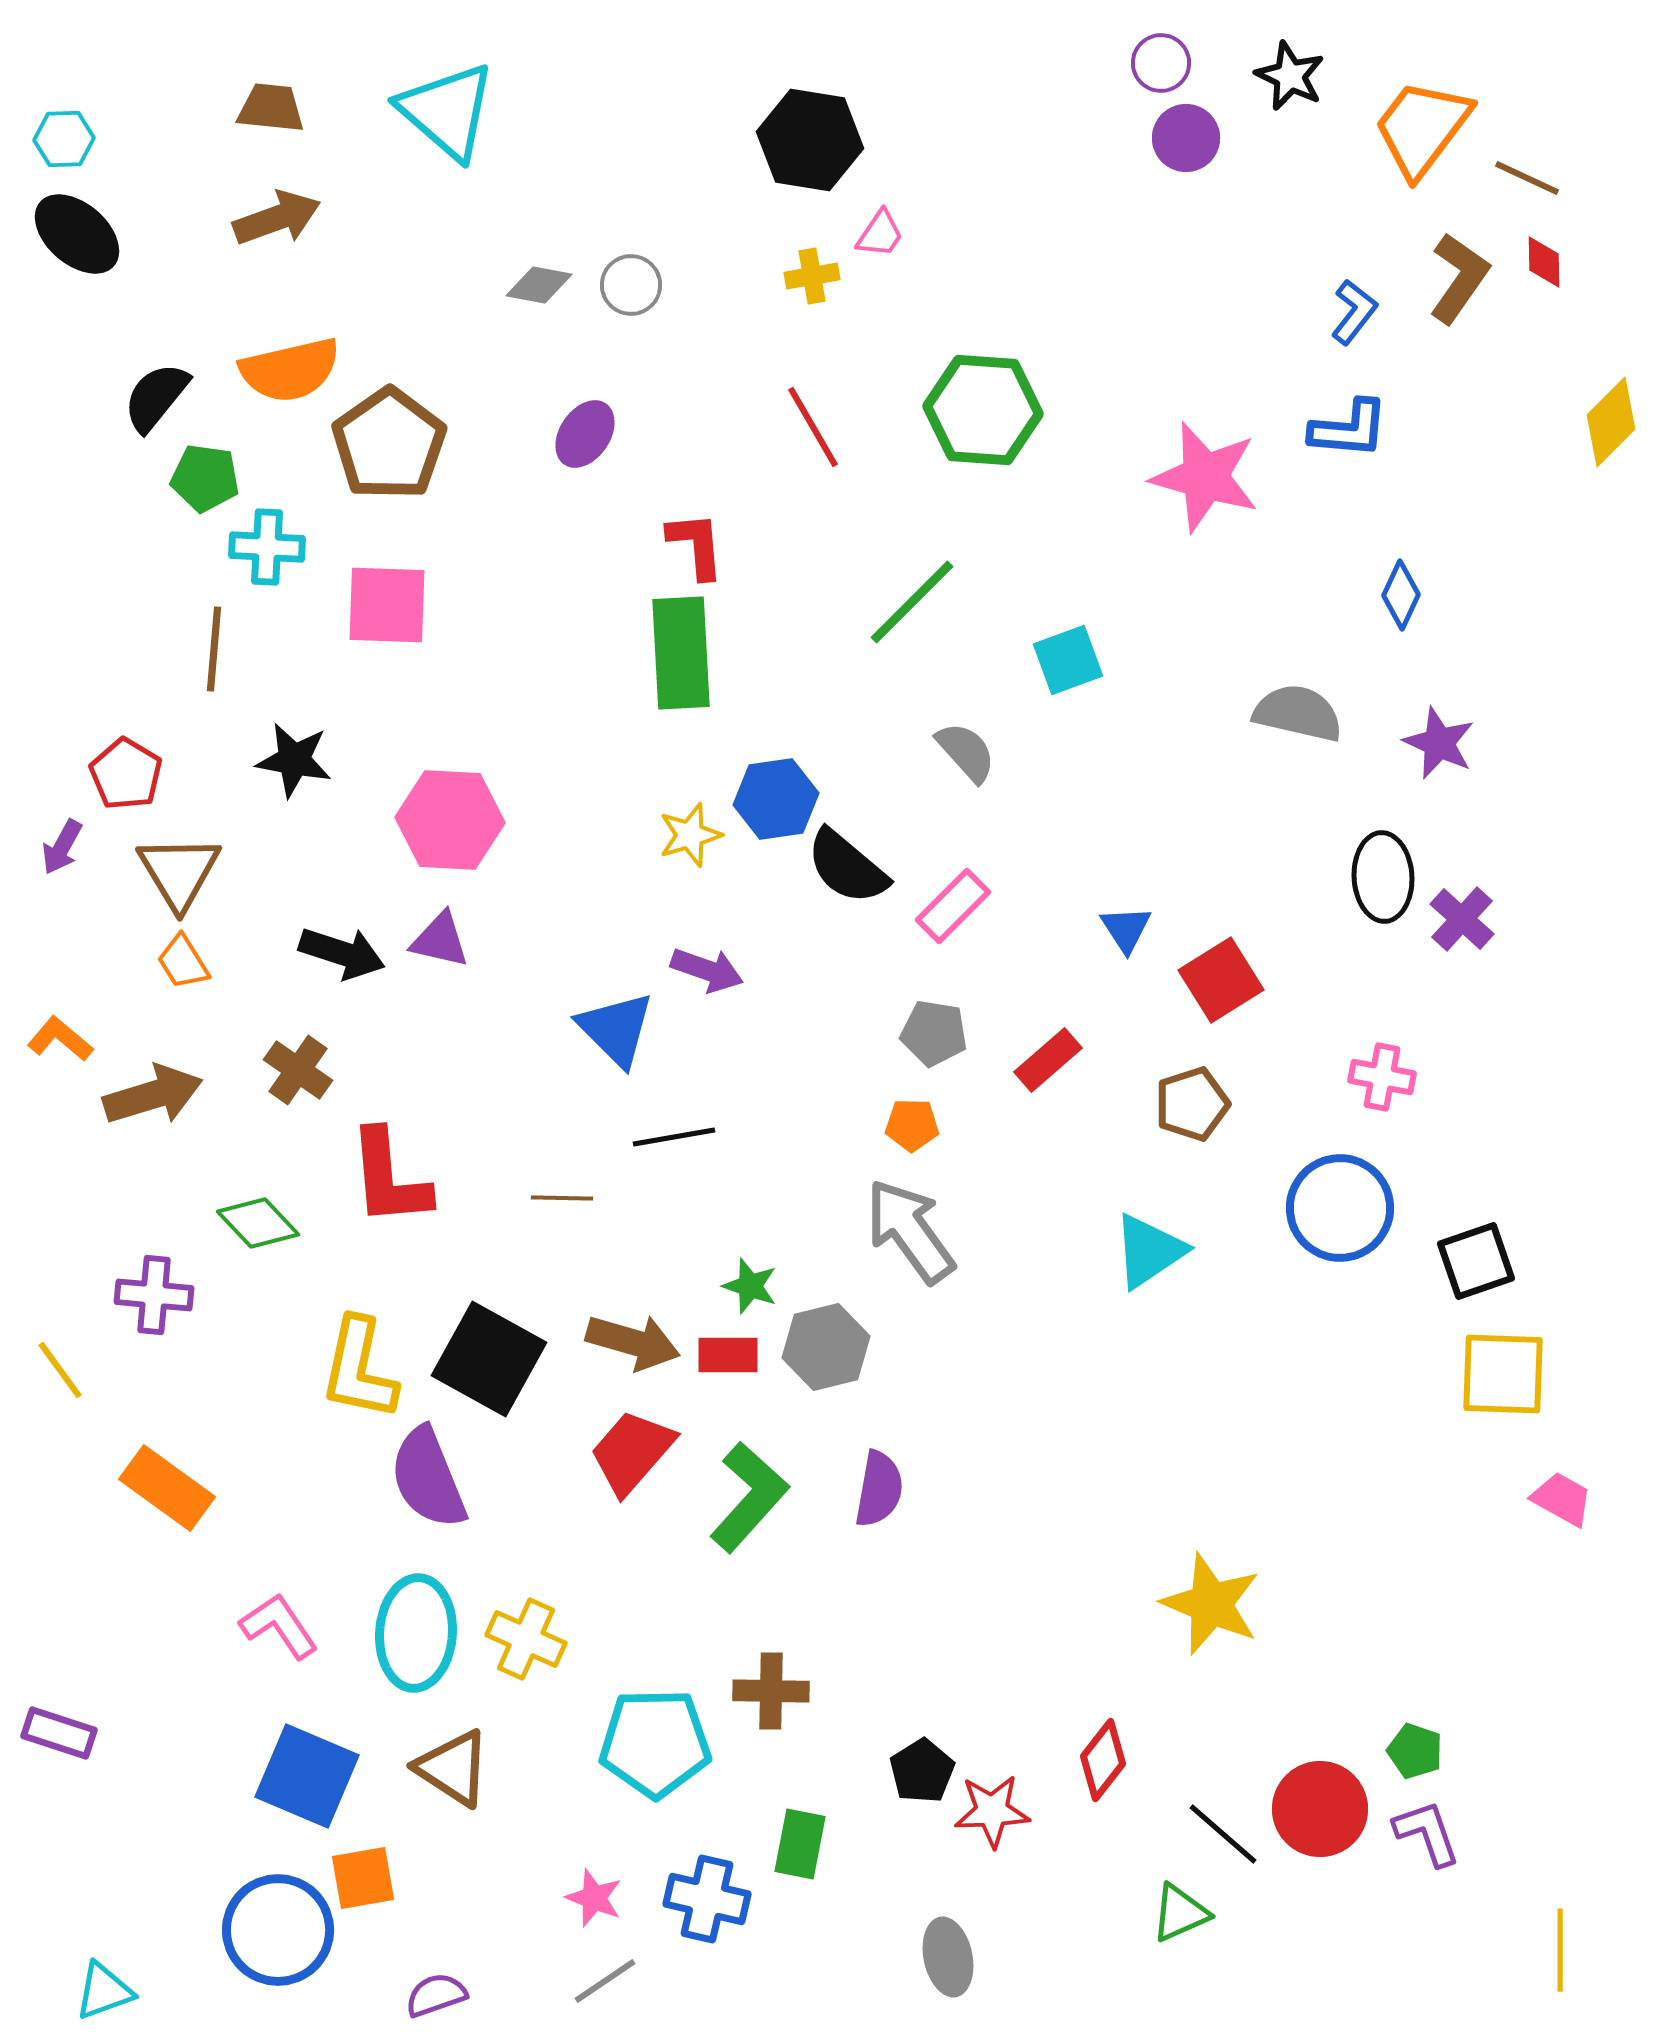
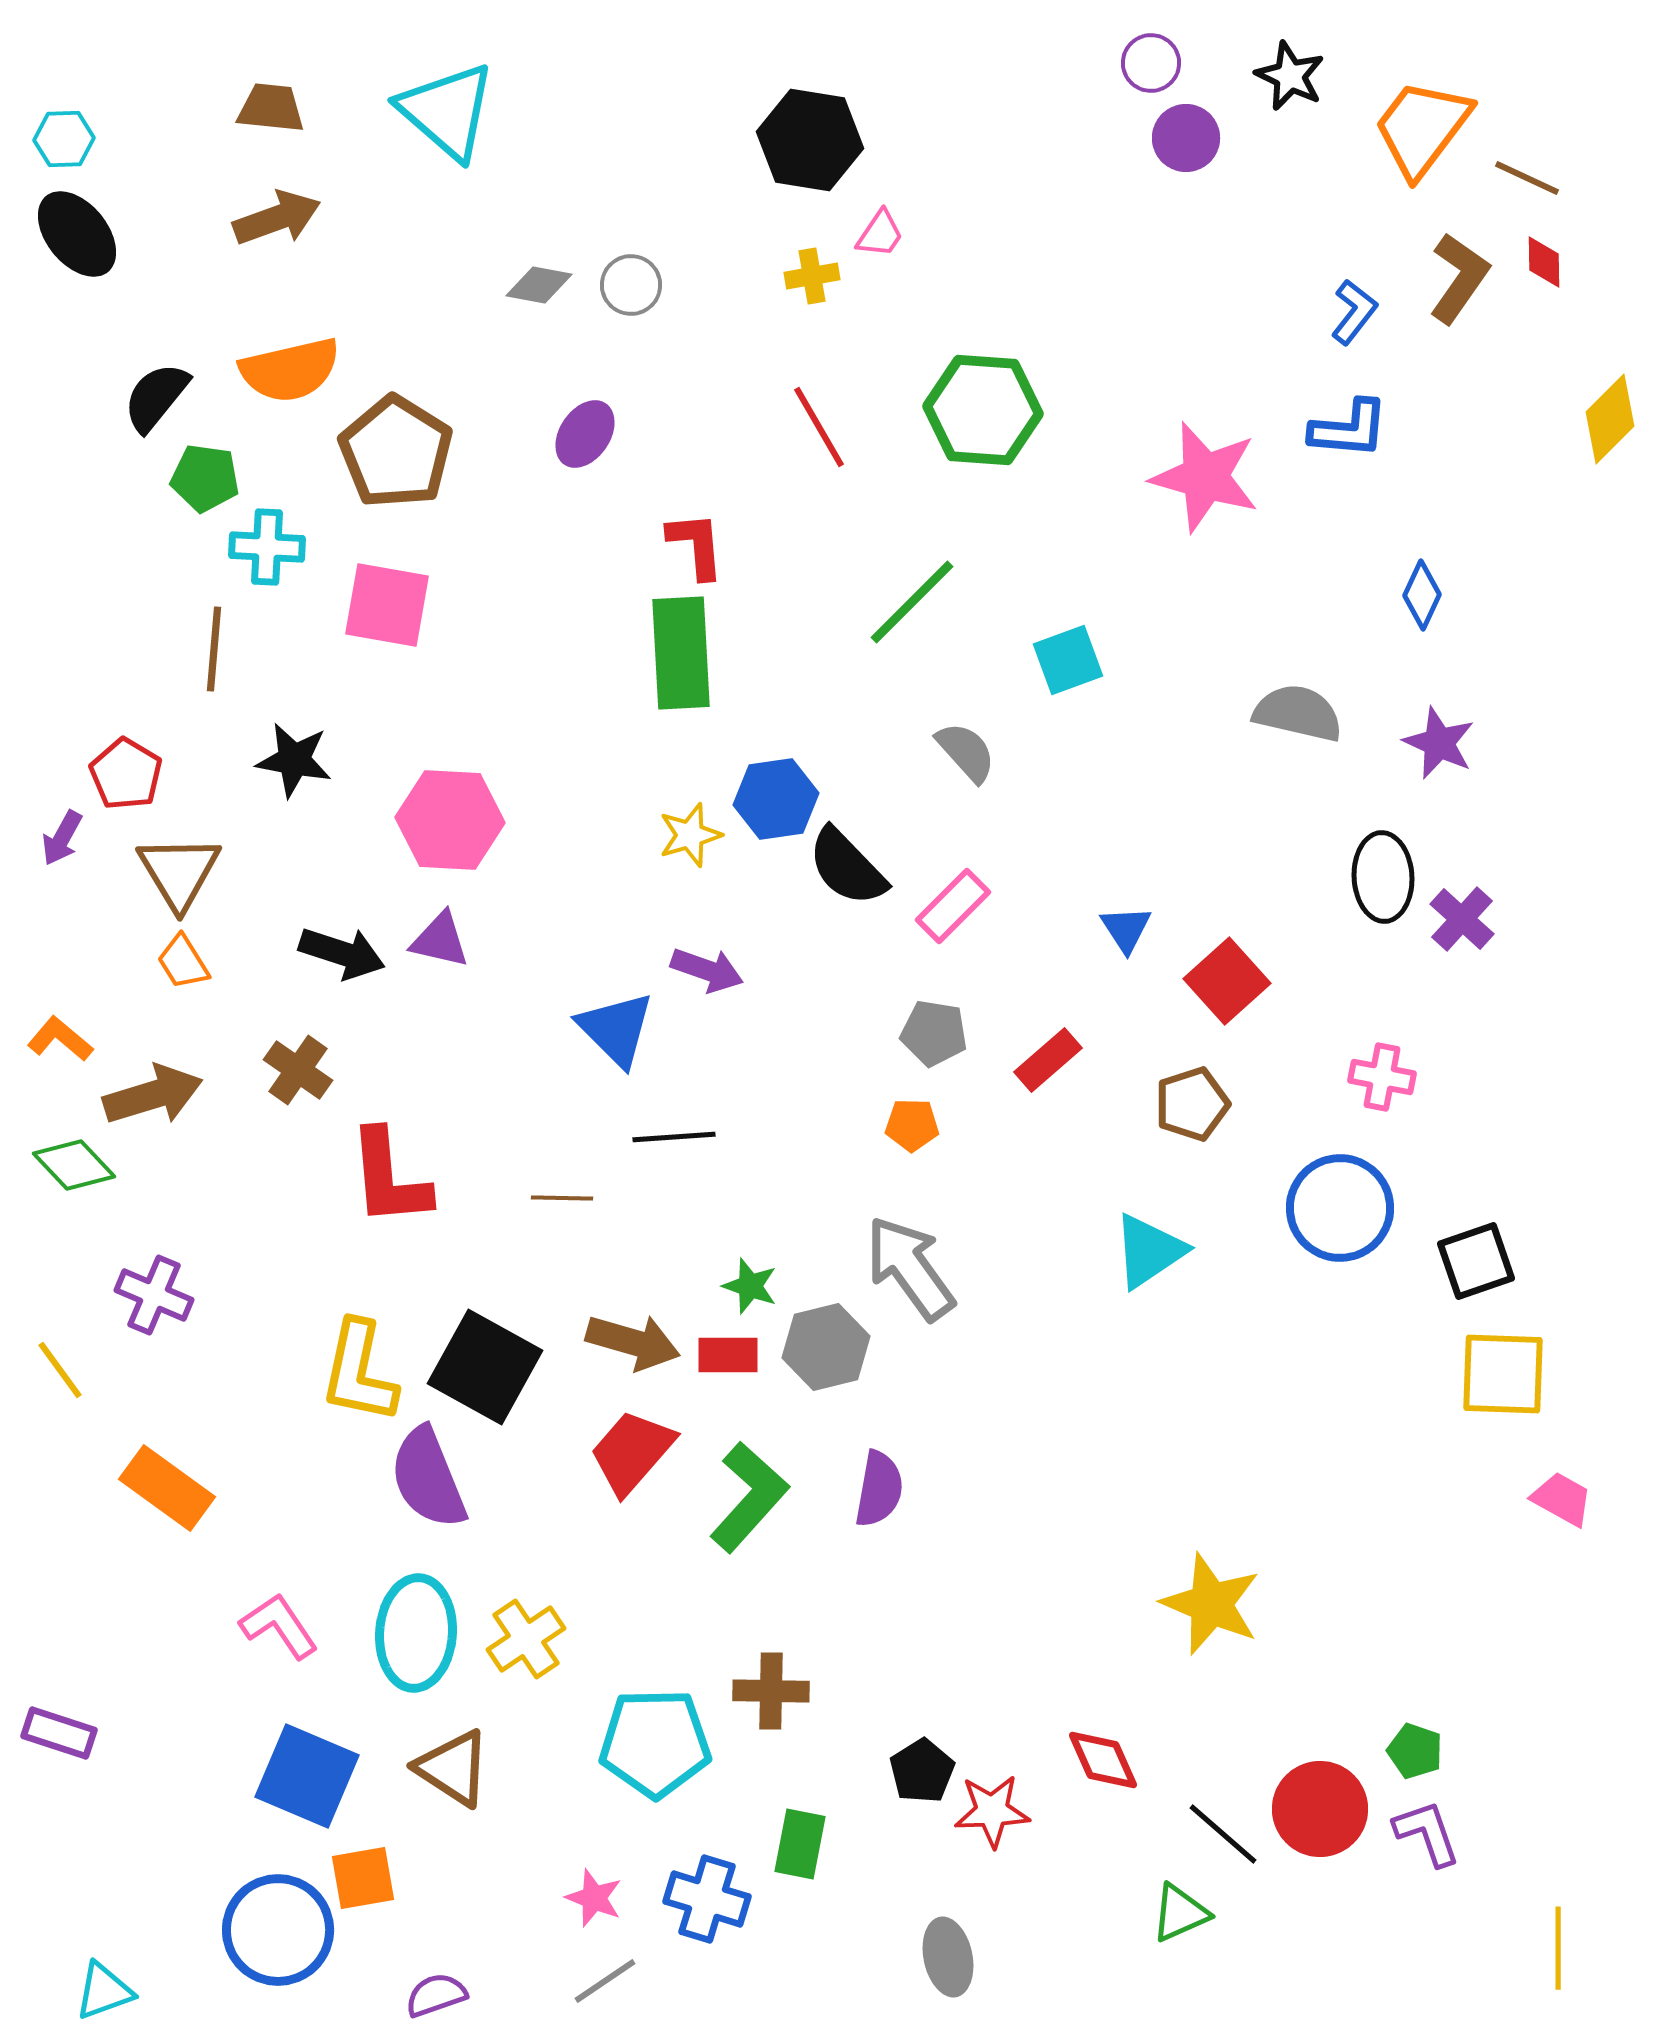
purple circle at (1161, 63): moved 10 px left
black ellipse at (77, 234): rotated 10 degrees clockwise
yellow diamond at (1611, 422): moved 1 px left, 3 px up
red line at (813, 427): moved 6 px right
brown pentagon at (389, 444): moved 7 px right, 8 px down; rotated 5 degrees counterclockwise
blue diamond at (1401, 595): moved 21 px right
pink square at (387, 605): rotated 8 degrees clockwise
purple arrow at (62, 847): moved 9 px up
black semicircle at (847, 867): rotated 6 degrees clockwise
red square at (1221, 980): moved 6 px right, 1 px down; rotated 10 degrees counterclockwise
black line at (674, 1137): rotated 6 degrees clockwise
green diamond at (258, 1223): moved 184 px left, 58 px up
gray arrow at (910, 1231): moved 37 px down
purple cross at (154, 1295): rotated 18 degrees clockwise
black square at (489, 1359): moved 4 px left, 8 px down
yellow L-shape at (359, 1369): moved 3 px down
yellow cross at (526, 1639): rotated 32 degrees clockwise
red diamond at (1103, 1760): rotated 62 degrees counterclockwise
blue cross at (707, 1899): rotated 4 degrees clockwise
yellow line at (1560, 1950): moved 2 px left, 2 px up
